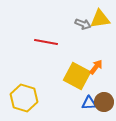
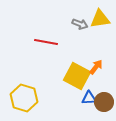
gray arrow: moved 3 px left
blue triangle: moved 5 px up
